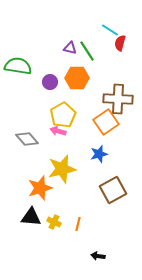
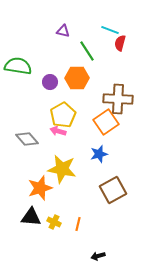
cyan line: rotated 12 degrees counterclockwise
purple triangle: moved 7 px left, 17 px up
yellow star: rotated 24 degrees clockwise
black arrow: rotated 24 degrees counterclockwise
